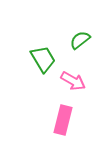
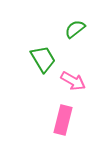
green semicircle: moved 5 px left, 11 px up
